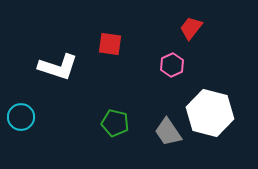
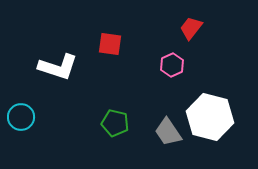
white hexagon: moved 4 px down
